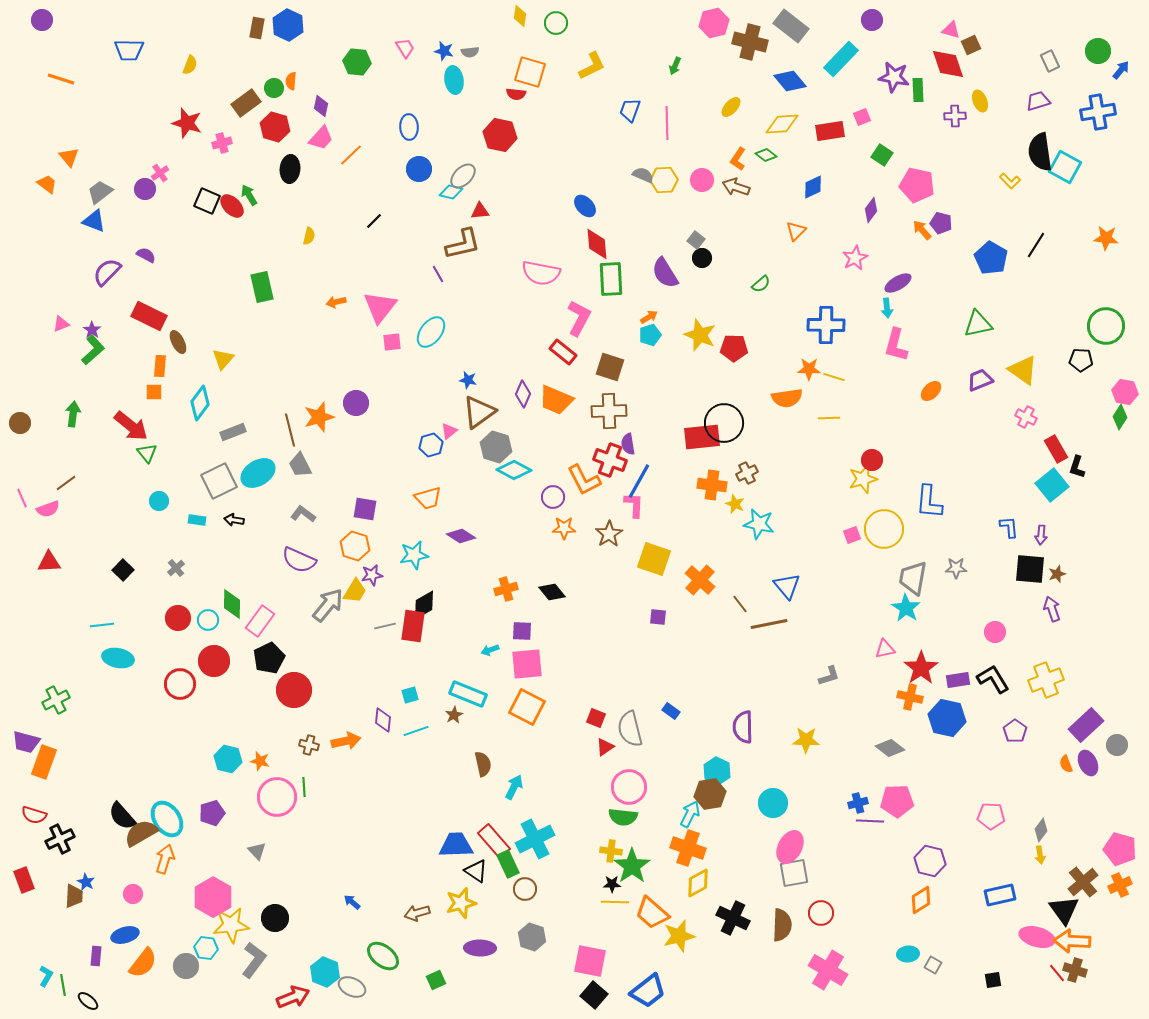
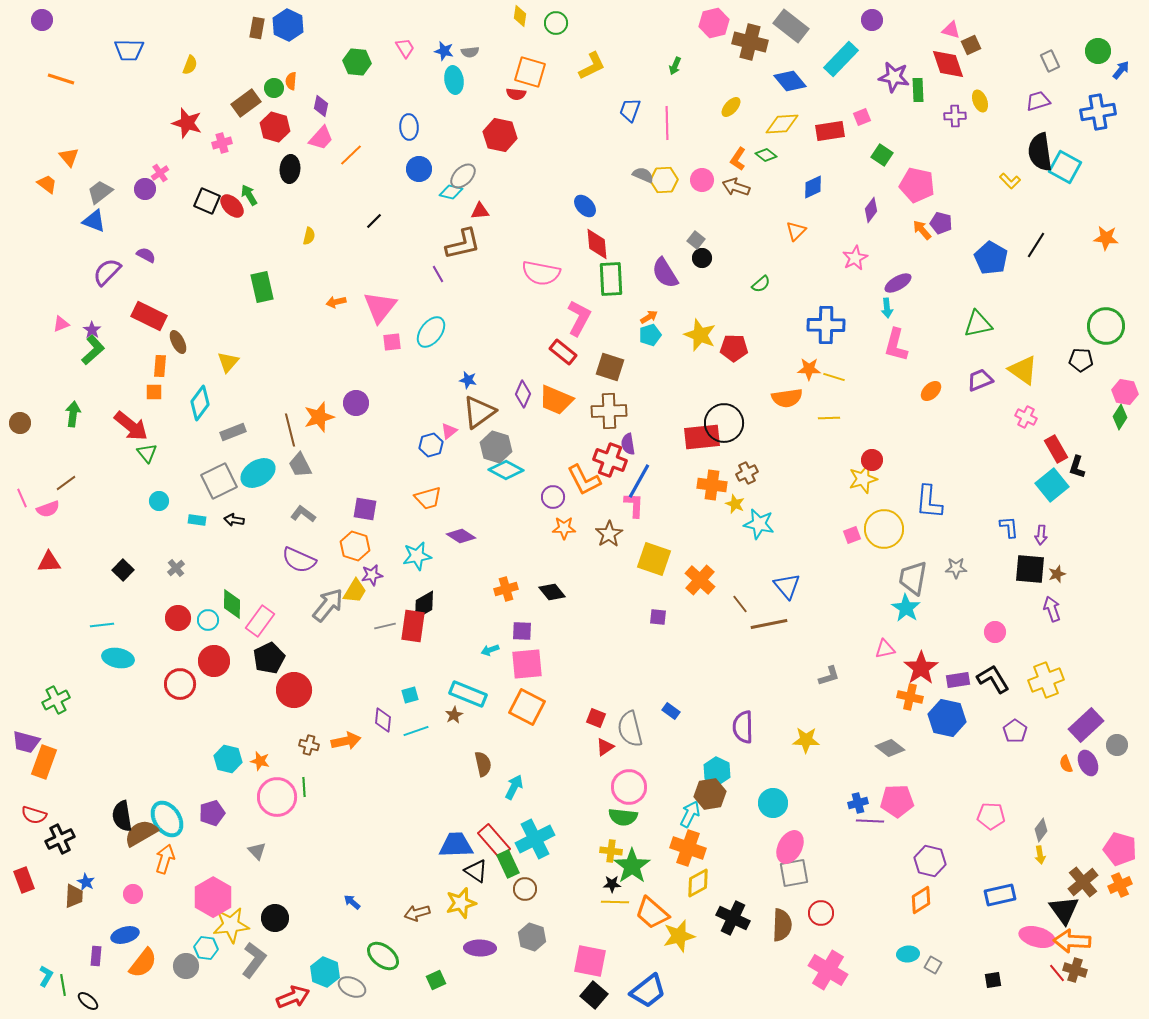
yellow triangle at (223, 359): moved 5 px right, 3 px down
cyan diamond at (514, 470): moved 8 px left
cyan star at (414, 555): moved 3 px right, 1 px down
black semicircle at (122, 816): rotated 32 degrees clockwise
